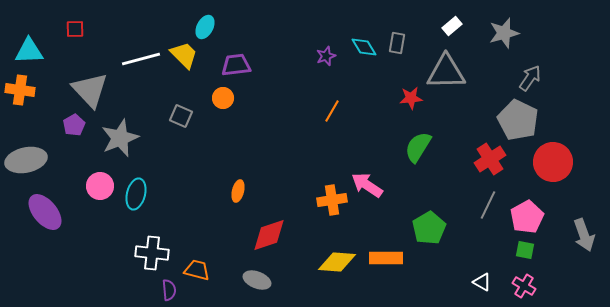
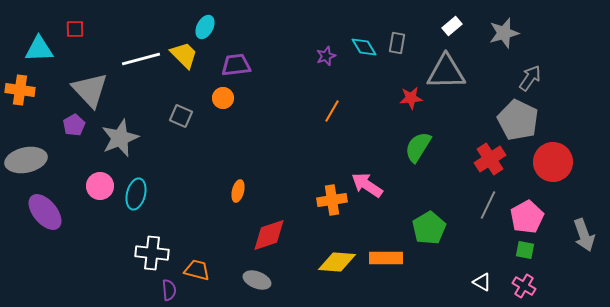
cyan triangle at (29, 51): moved 10 px right, 2 px up
